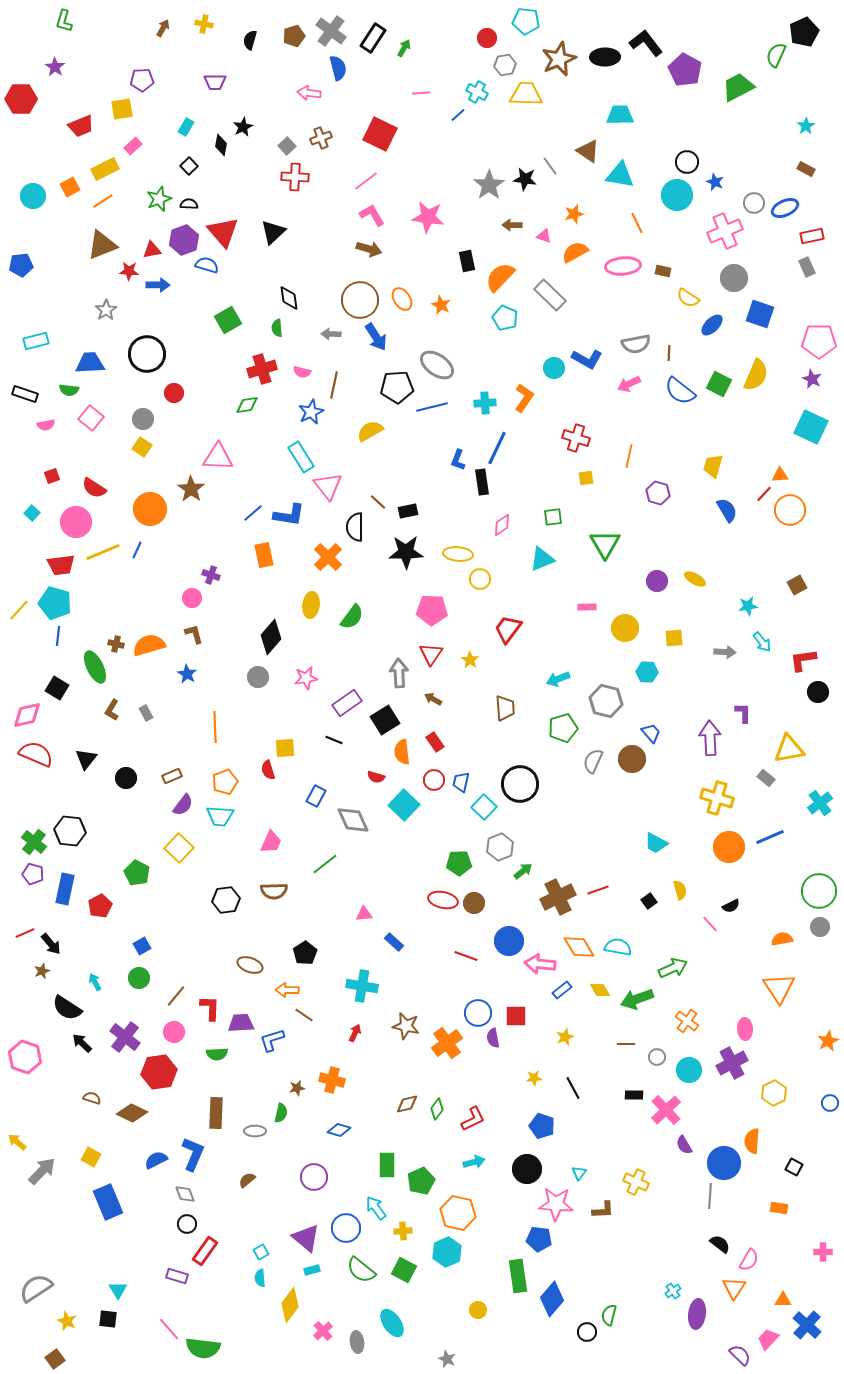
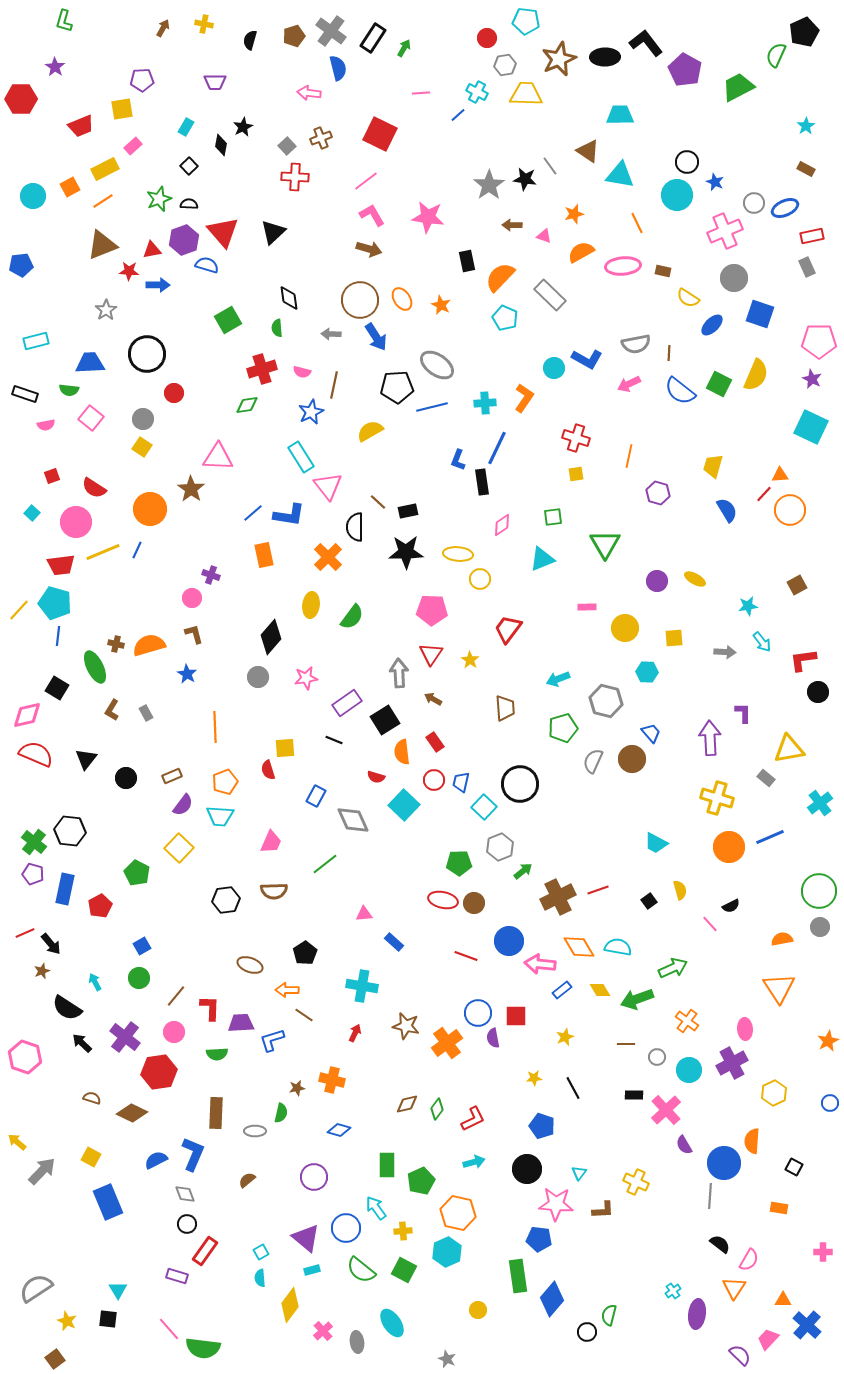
orange semicircle at (575, 252): moved 6 px right
yellow square at (586, 478): moved 10 px left, 4 px up
